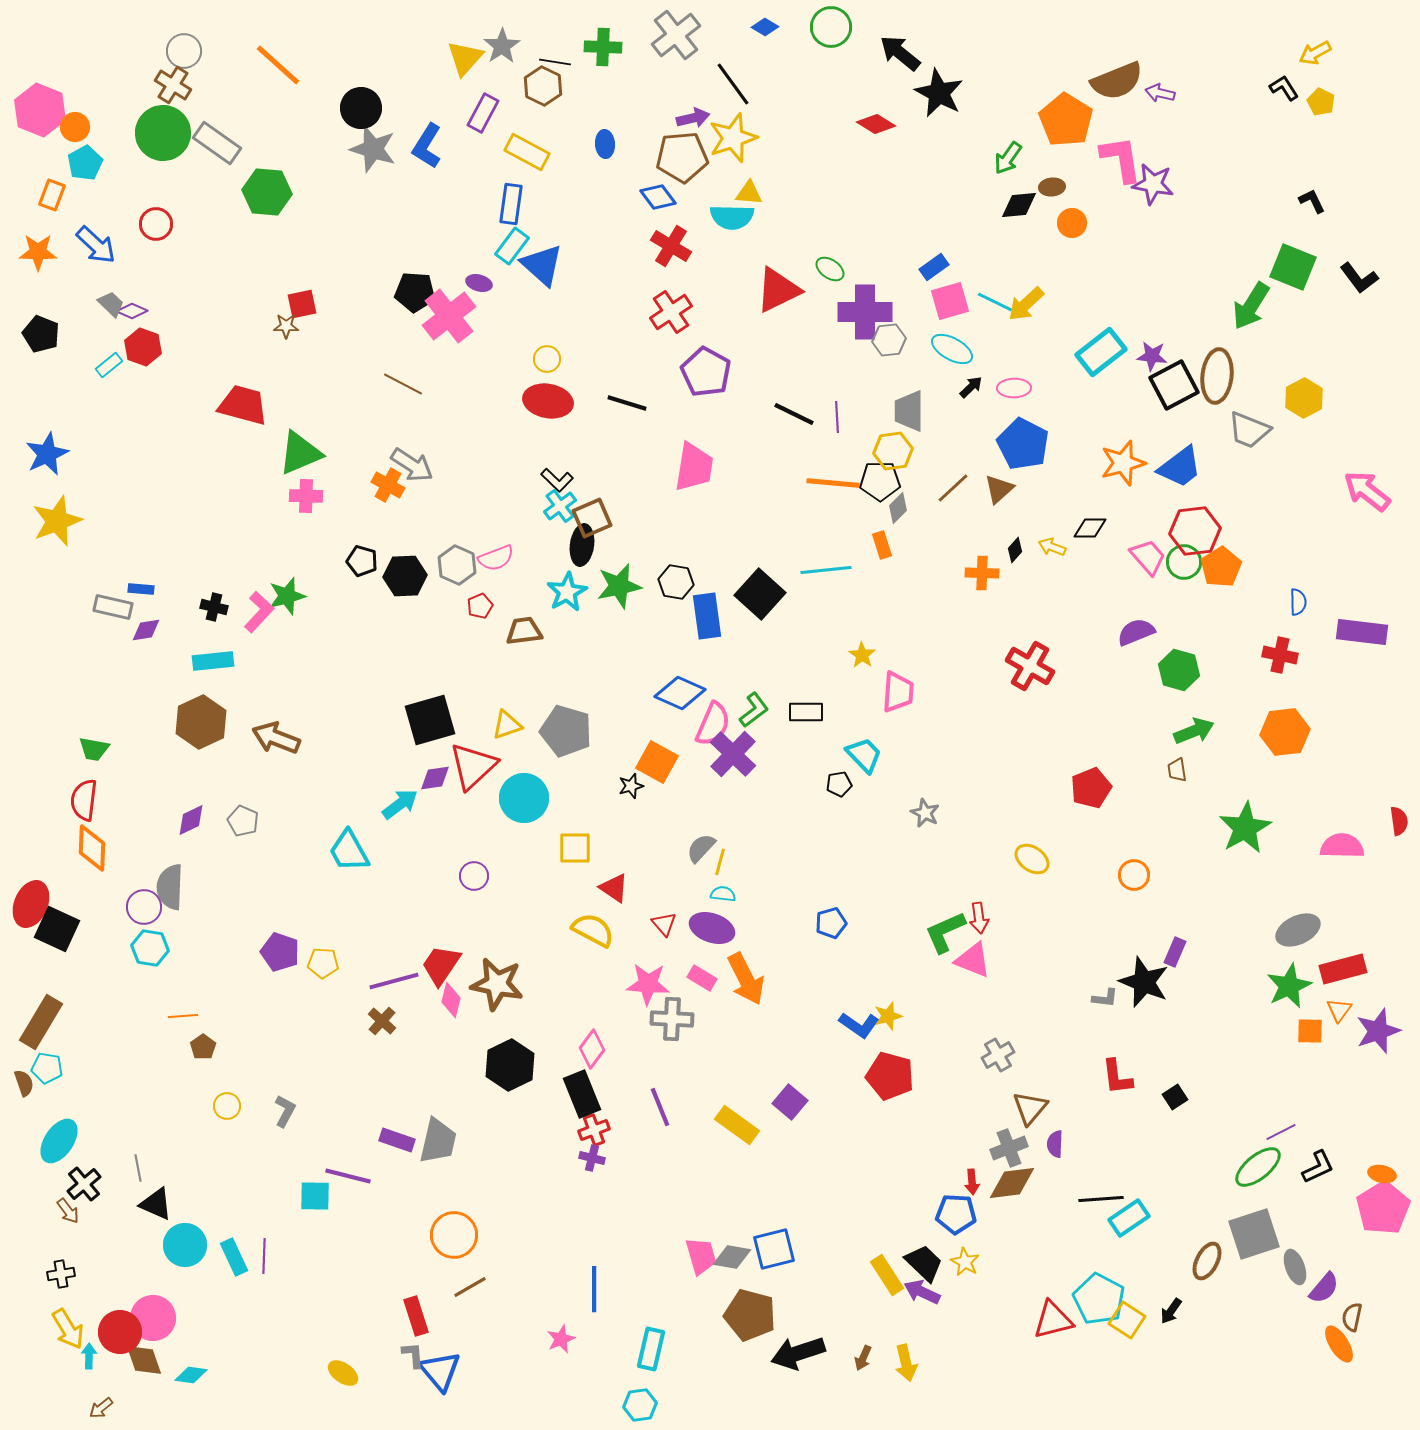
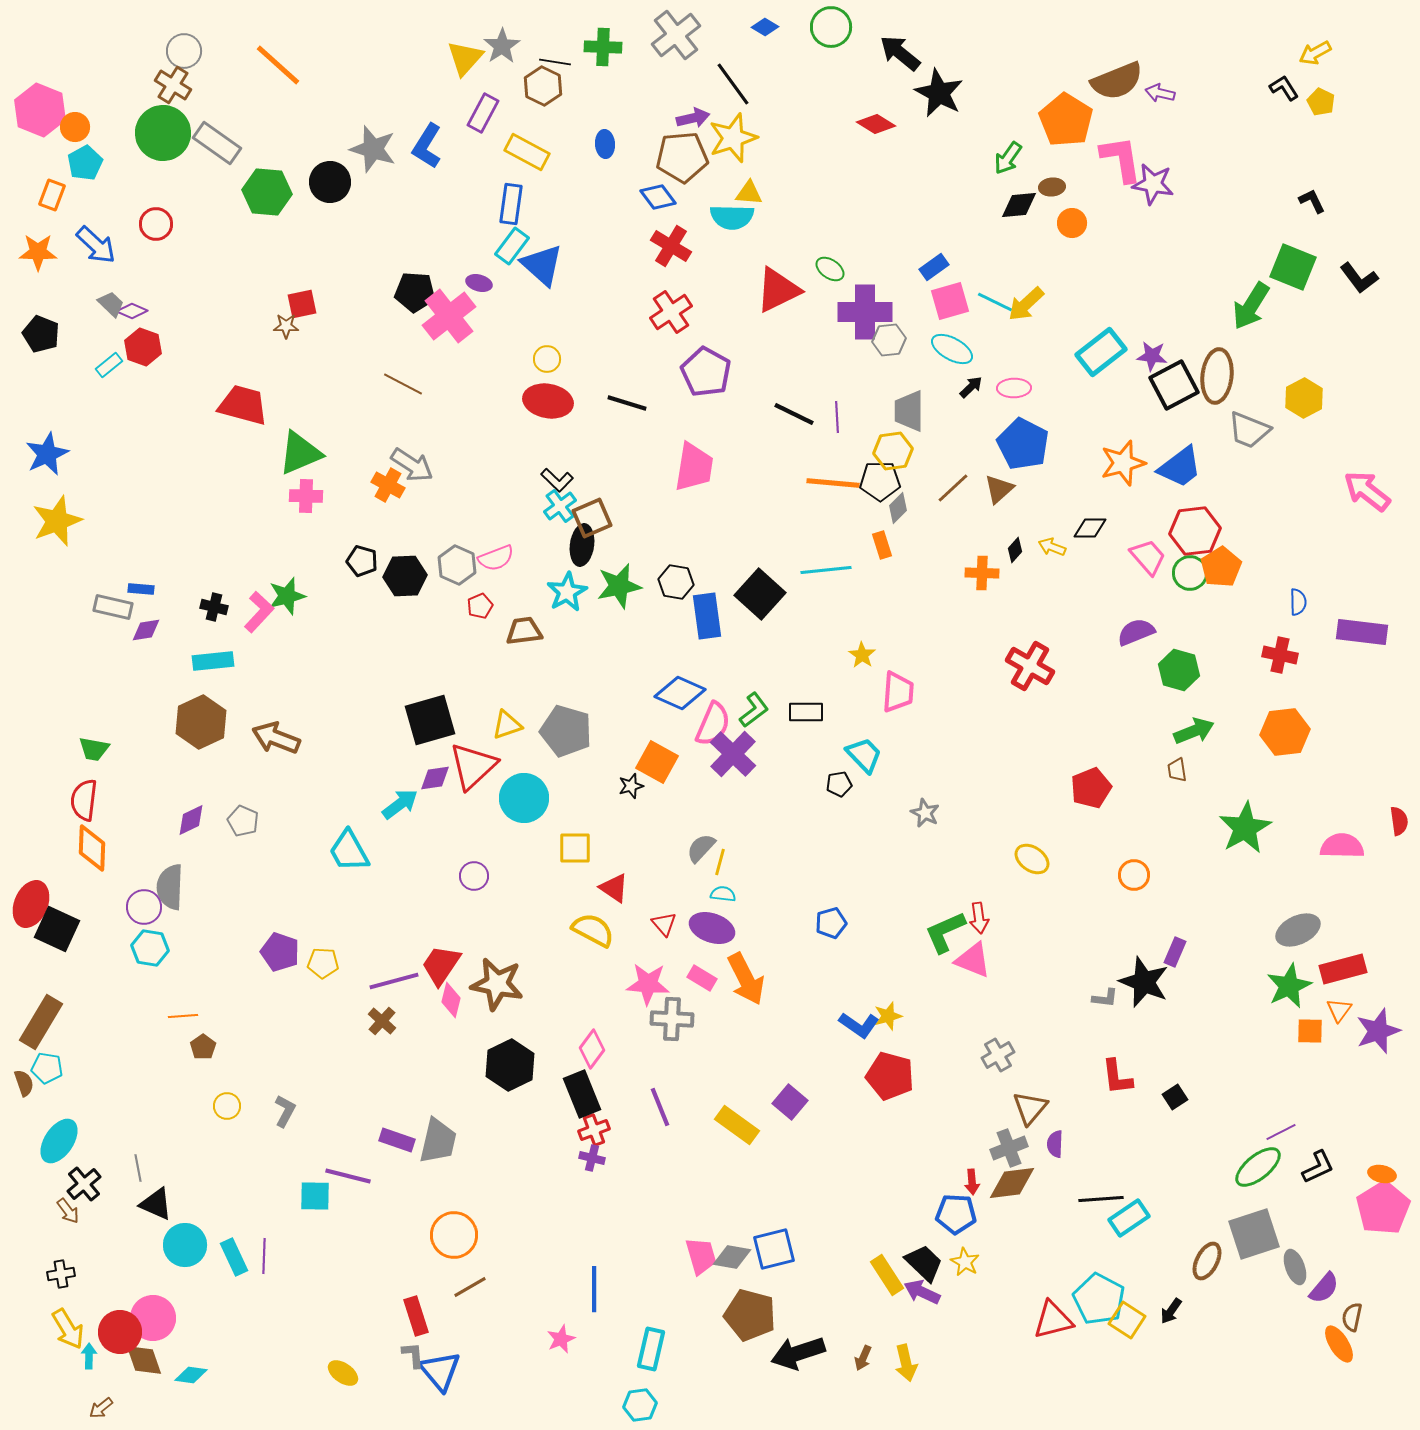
black circle at (361, 108): moved 31 px left, 74 px down
green circle at (1184, 562): moved 6 px right, 11 px down
